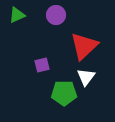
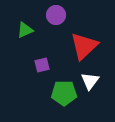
green triangle: moved 8 px right, 15 px down
white triangle: moved 4 px right, 4 px down
